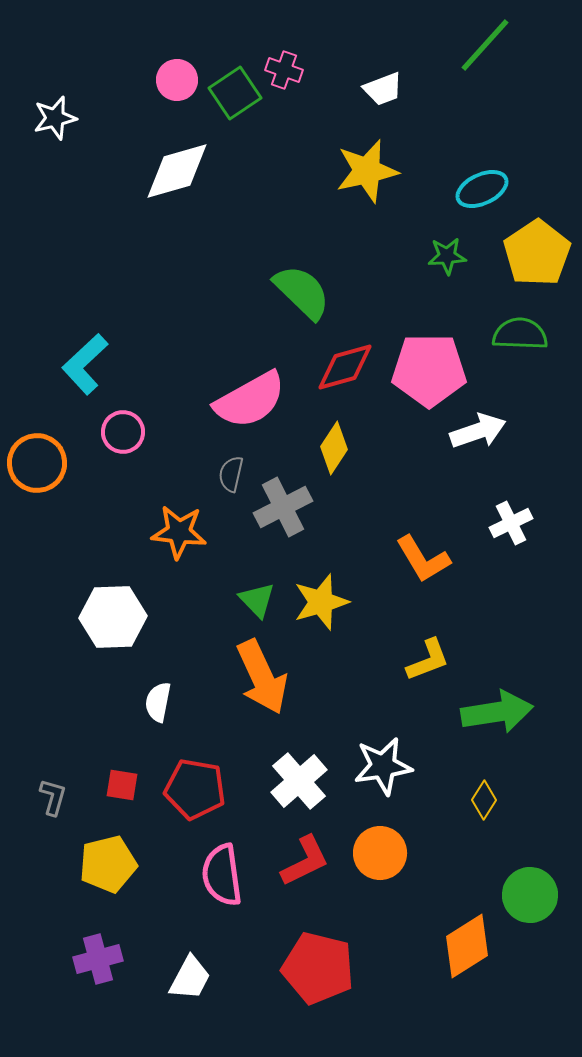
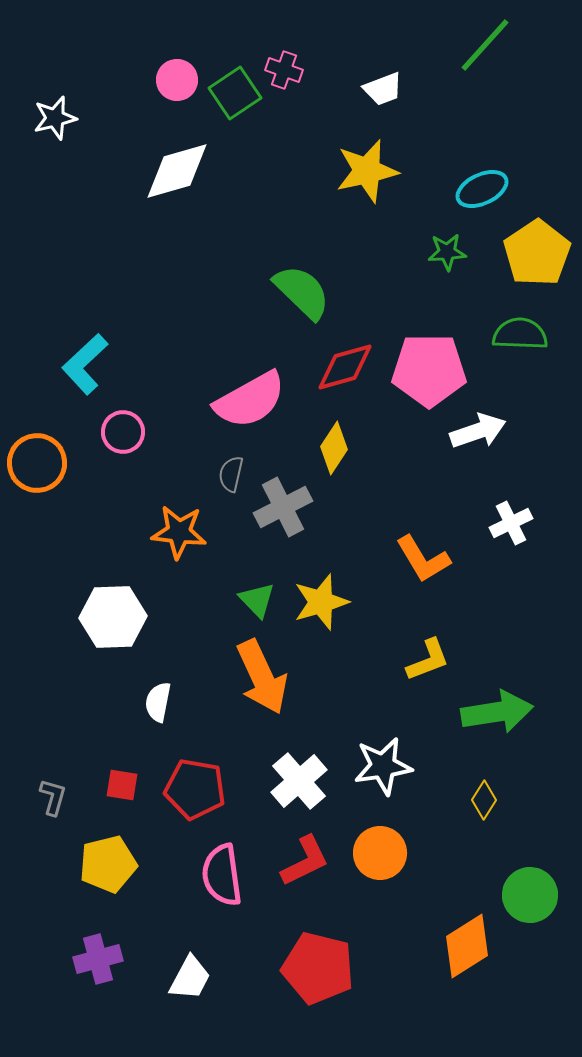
green star at (447, 256): moved 4 px up
